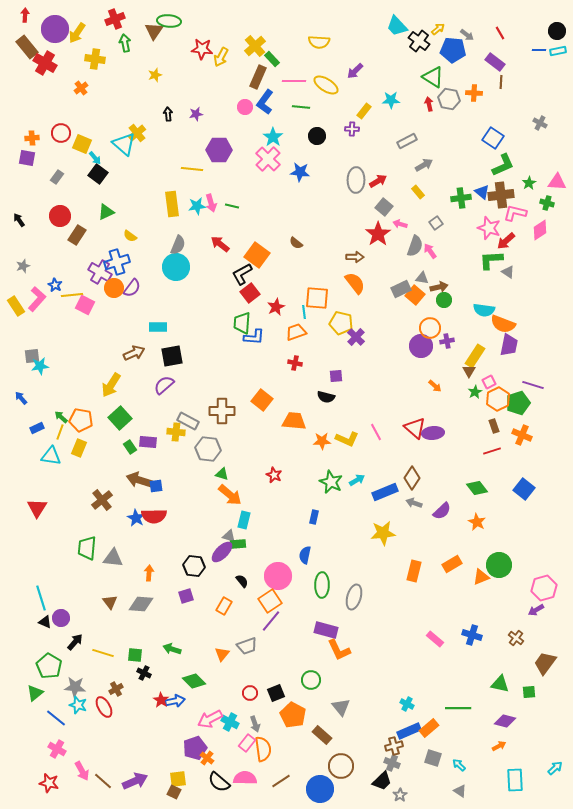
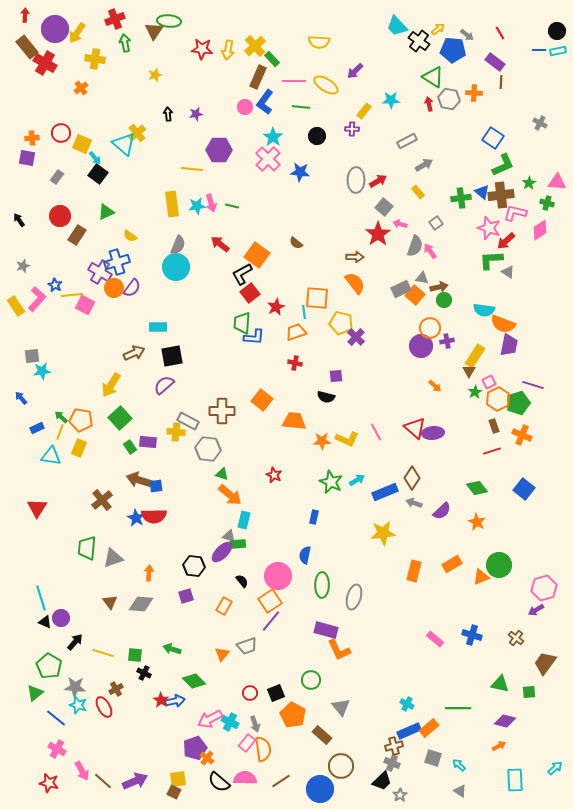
yellow arrow at (221, 57): moved 7 px right, 7 px up; rotated 18 degrees counterclockwise
cyan star at (40, 366): moved 2 px right, 5 px down
gray triangle at (113, 558): rotated 25 degrees counterclockwise
